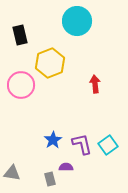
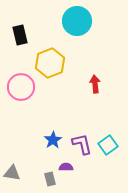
pink circle: moved 2 px down
